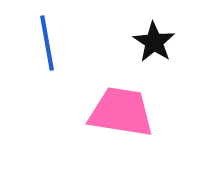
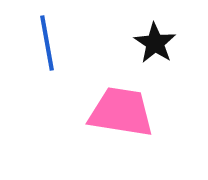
black star: moved 1 px right, 1 px down
